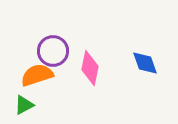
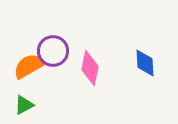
blue diamond: rotated 16 degrees clockwise
orange semicircle: moved 8 px left, 9 px up; rotated 12 degrees counterclockwise
